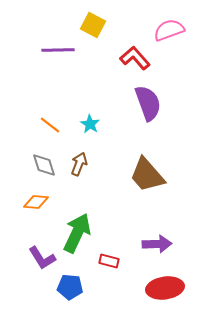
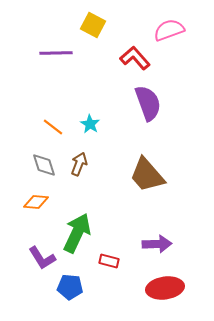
purple line: moved 2 px left, 3 px down
orange line: moved 3 px right, 2 px down
